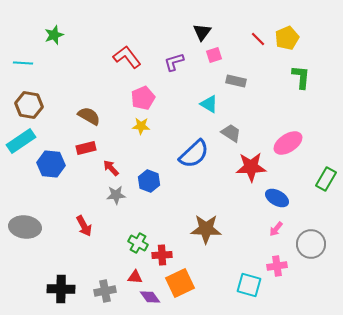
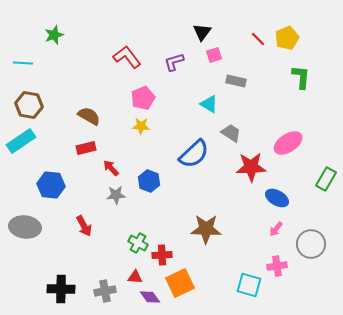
blue hexagon at (51, 164): moved 21 px down
